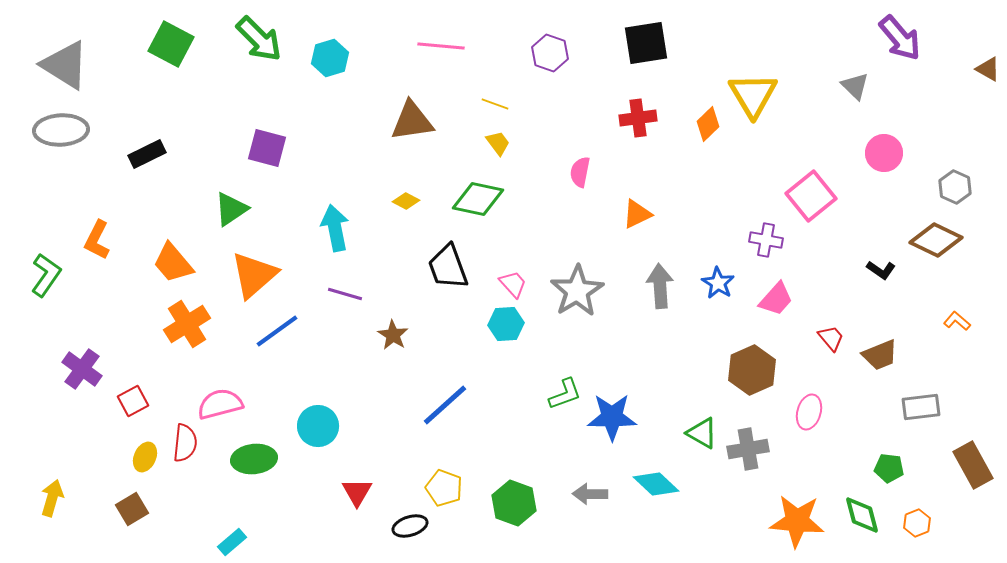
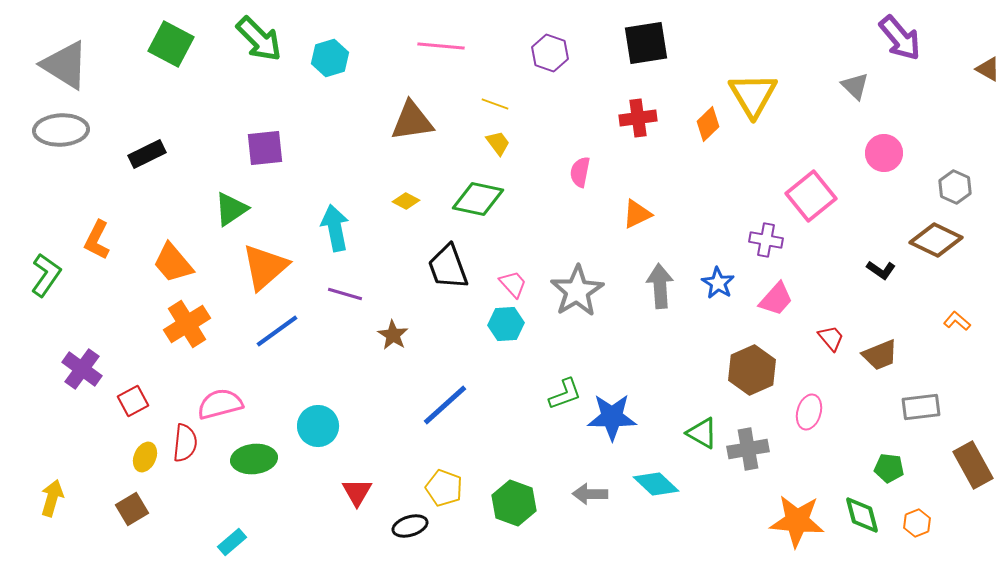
purple square at (267, 148): moved 2 px left; rotated 21 degrees counterclockwise
orange triangle at (254, 275): moved 11 px right, 8 px up
